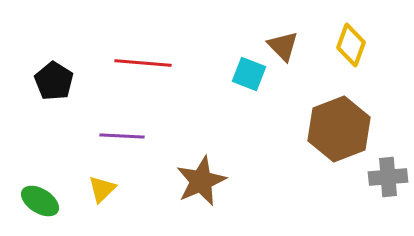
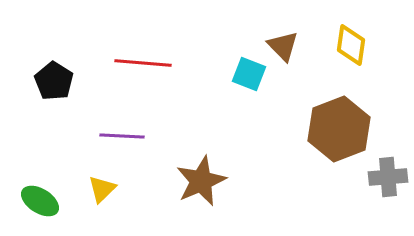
yellow diamond: rotated 12 degrees counterclockwise
